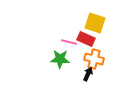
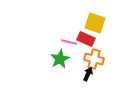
green star: rotated 30 degrees counterclockwise
